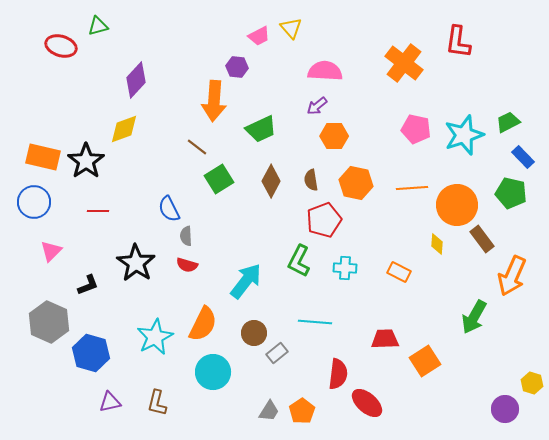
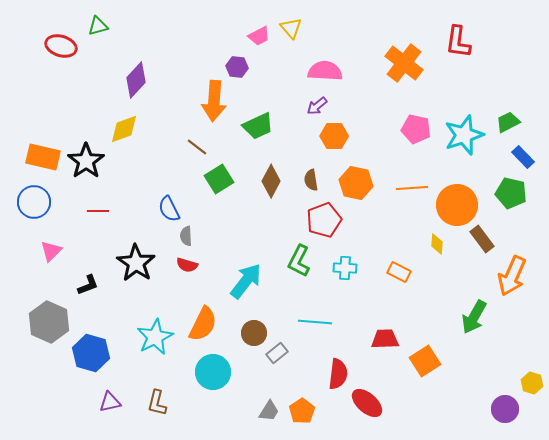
green trapezoid at (261, 129): moved 3 px left, 3 px up
